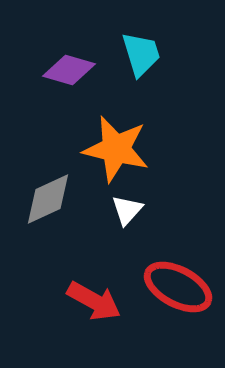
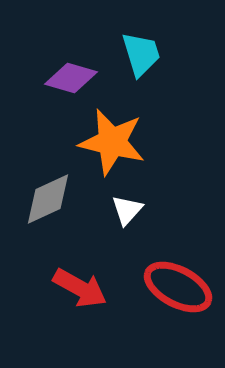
purple diamond: moved 2 px right, 8 px down
orange star: moved 4 px left, 7 px up
red arrow: moved 14 px left, 13 px up
